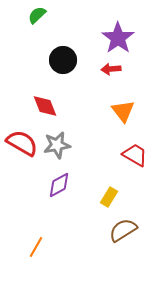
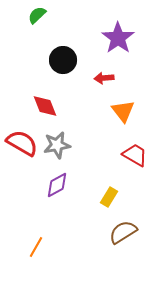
red arrow: moved 7 px left, 9 px down
purple diamond: moved 2 px left
brown semicircle: moved 2 px down
